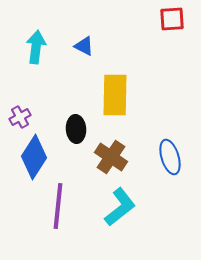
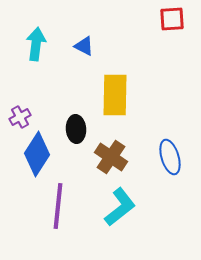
cyan arrow: moved 3 px up
blue diamond: moved 3 px right, 3 px up
